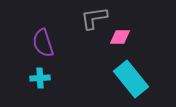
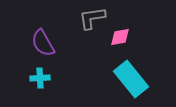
gray L-shape: moved 2 px left
pink diamond: rotated 10 degrees counterclockwise
purple semicircle: rotated 12 degrees counterclockwise
